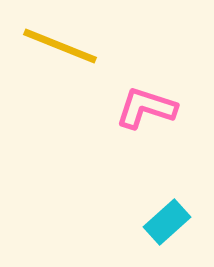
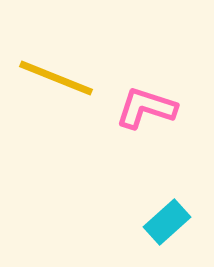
yellow line: moved 4 px left, 32 px down
